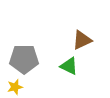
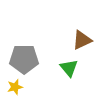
green triangle: moved 2 px down; rotated 24 degrees clockwise
